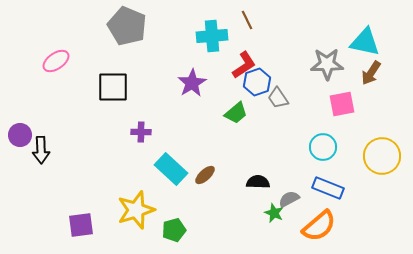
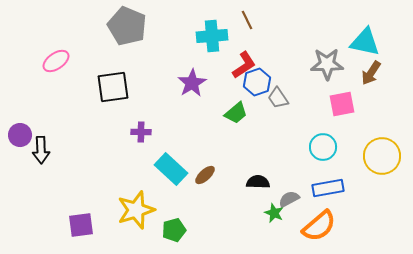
black square: rotated 8 degrees counterclockwise
blue rectangle: rotated 32 degrees counterclockwise
